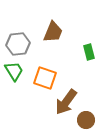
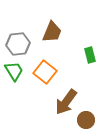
brown trapezoid: moved 1 px left
green rectangle: moved 1 px right, 3 px down
orange square: moved 6 px up; rotated 20 degrees clockwise
